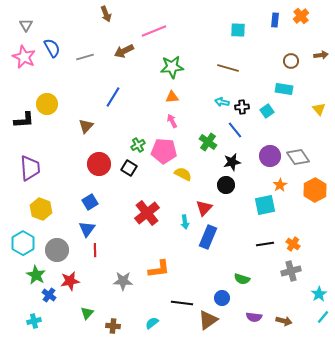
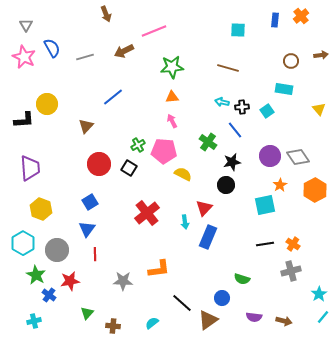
blue line at (113, 97): rotated 20 degrees clockwise
red line at (95, 250): moved 4 px down
black line at (182, 303): rotated 35 degrees clockwise
